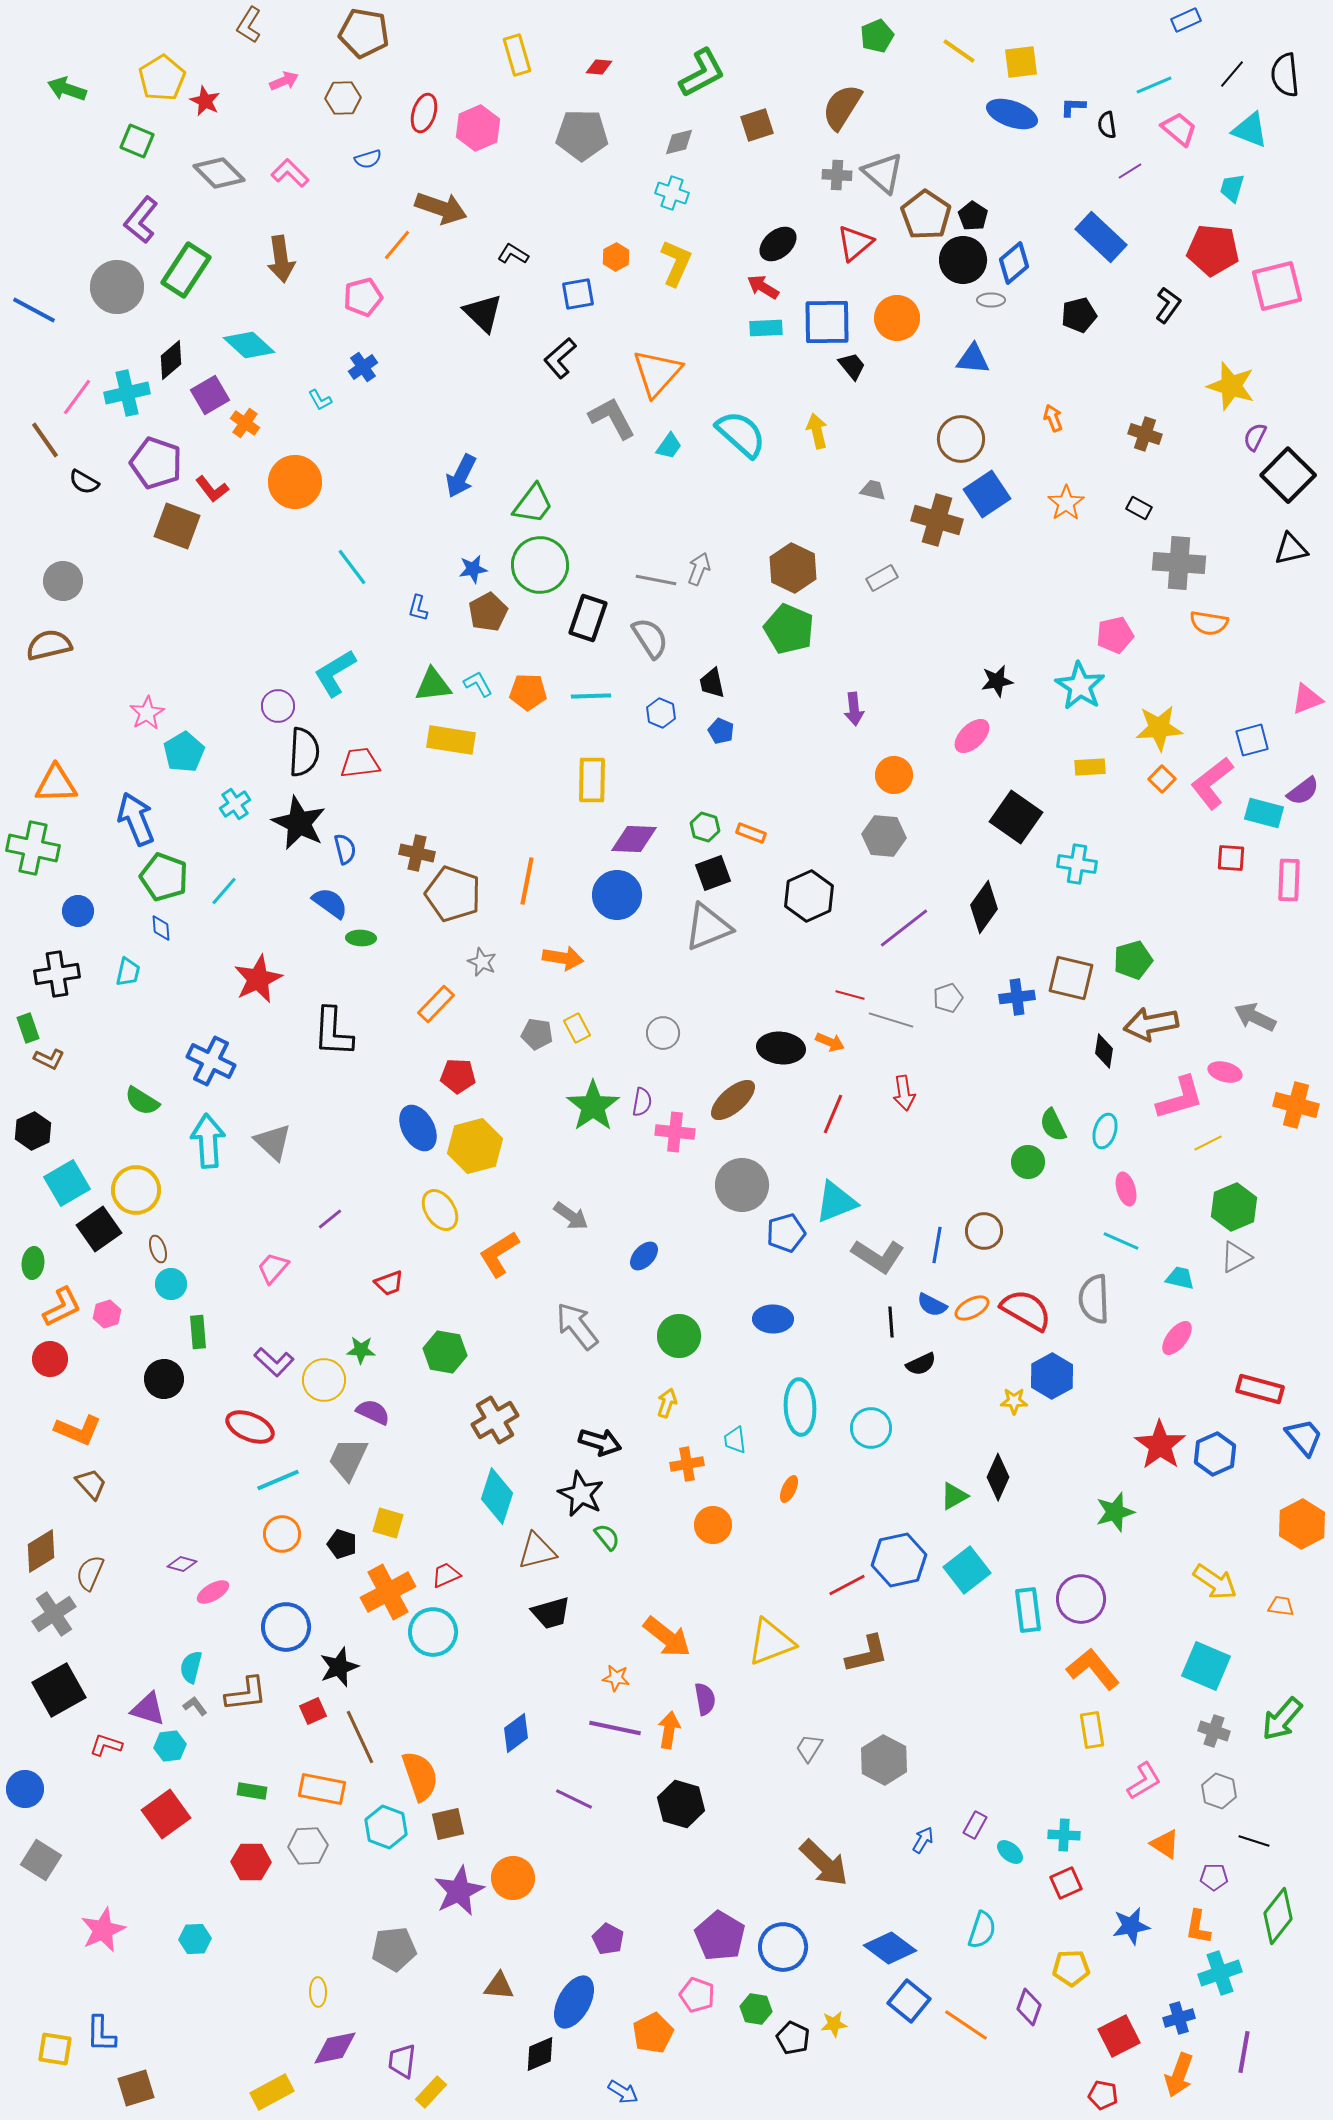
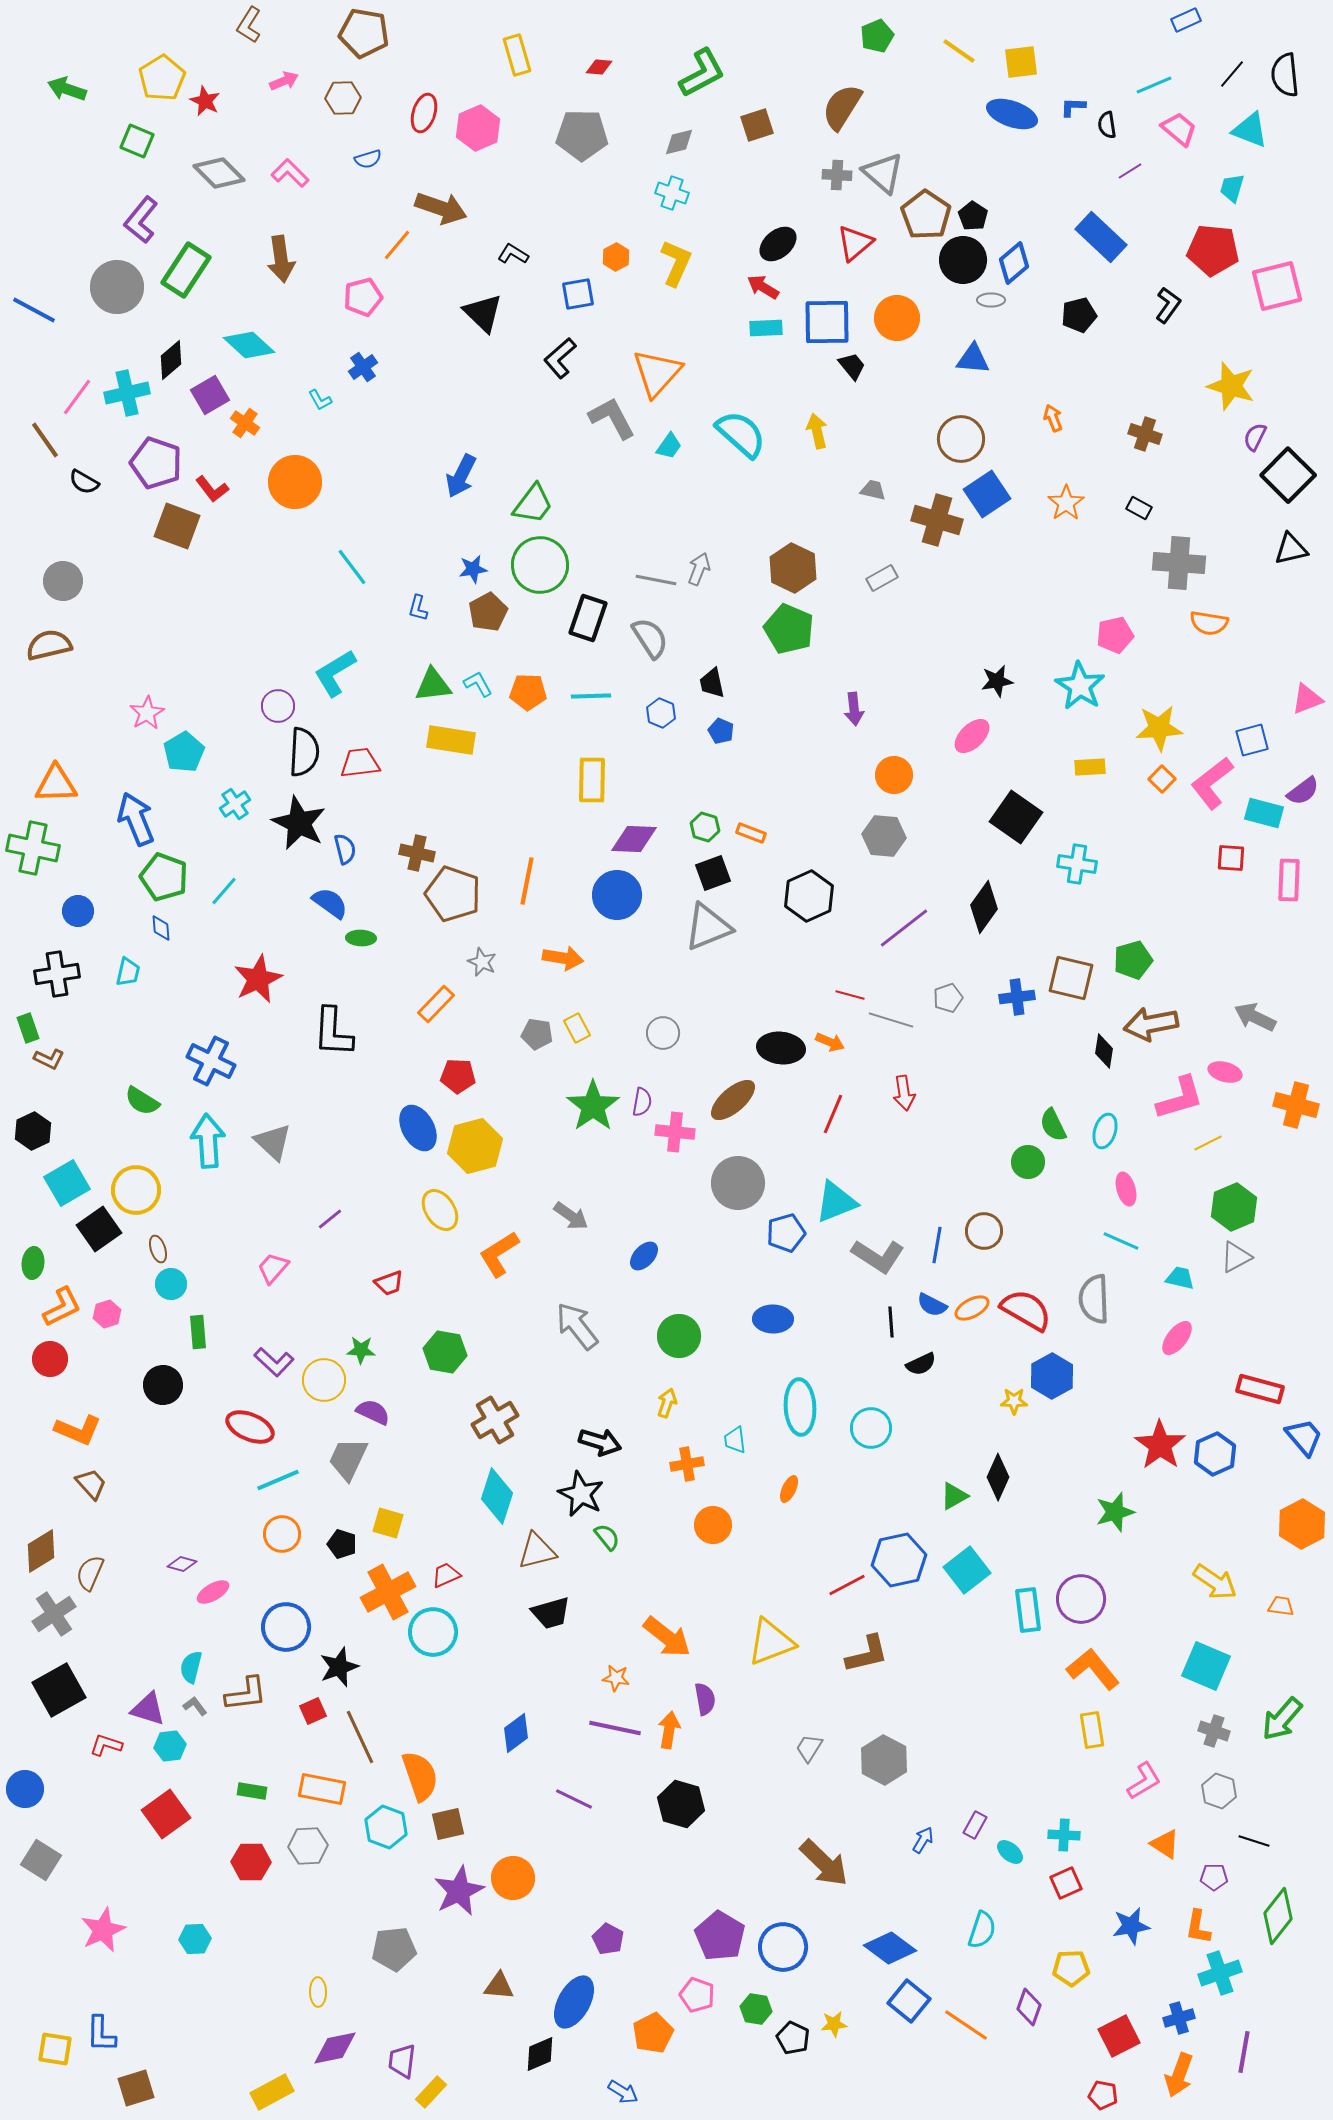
gray circle at (742, 1185): moved 4 px left, 2 px up
black circle at (164, 1379): moved 1 px left, 6 px down
